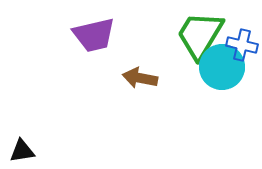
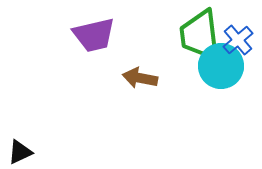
green trapezoid: rotated 38 degrees counterclockwise
blue cross: moved 4 px left, 5 px up; rotated 36 degrees clockwise
cyan circle: moved 1 px left, 1 px up
black triangle: moved 2 px left, 1 px down; rotated 16 degrees counterclockwise
